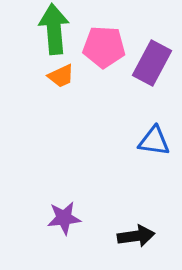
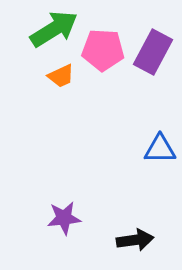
green arrow: rotated 63 degrees clockwise
pink pentagon: moved 1 px left, 3 px down
purple rectangle: moved 1 px right, 11 px up
blue triangle: moved 6 px right, 8 px down; rotated 8 degrees counterclockwise
black arrow: moved 1 px left, 4 px down
